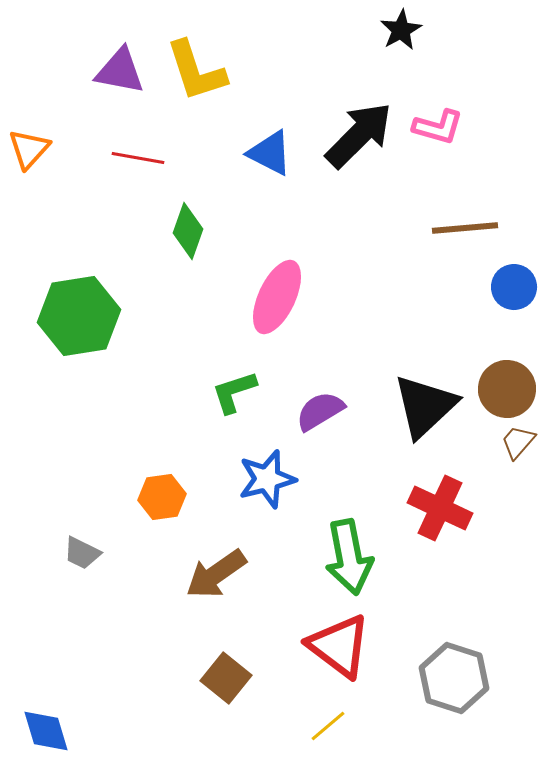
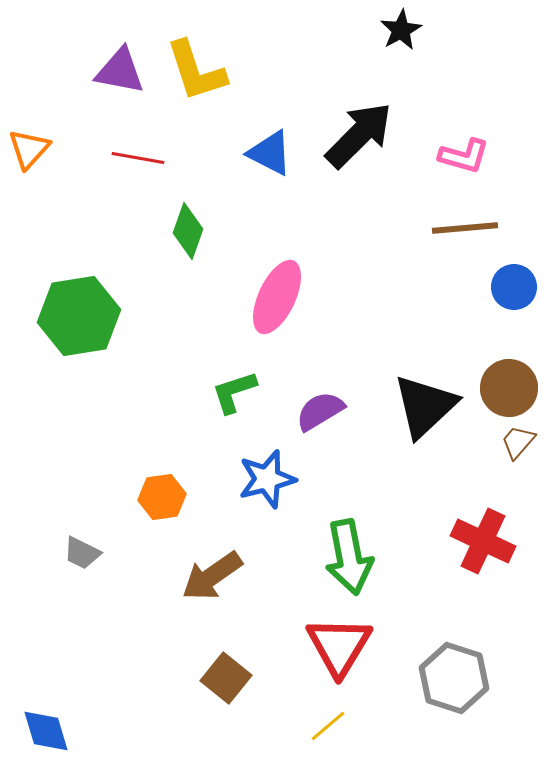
pink L-shape: moved 26 px right, 29 px down
brown circle: moved 2 px right, 1 px up
red cross: moved 43 px right, 33 px down
brown arrow: moved 4 px left, 2 px down
red triangle: rotated 24 degrees clockwise
